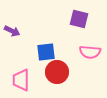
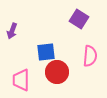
purple square: rotated 18 degrees clockwise
purple arrow: rotated 84 degrees clockwise
pink semicircle: moved 4 px down; rotated 90 degrees counterclockwise
